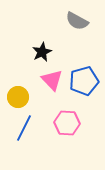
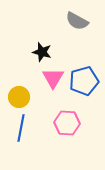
black star: rotated 30 degrees counterclockwise
pink triangle: moved 1 px right, 2 px up; rotated 15 degrees clockwise
yellow circle: moved 1 px right
blue line: moved 3 px left; rotated 16 degrees counterclockwise
